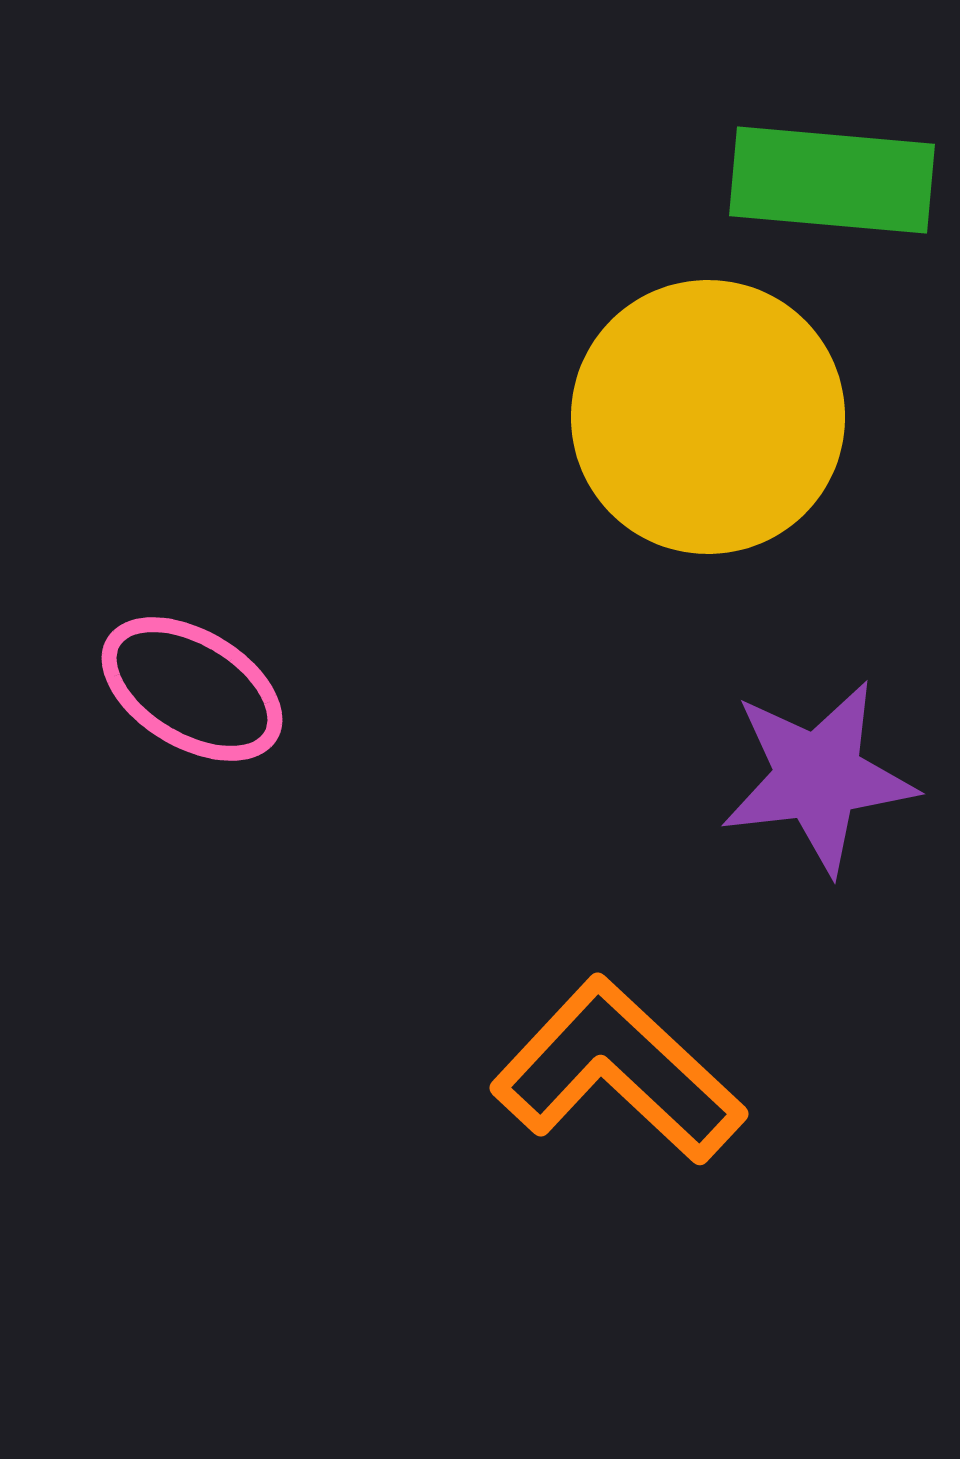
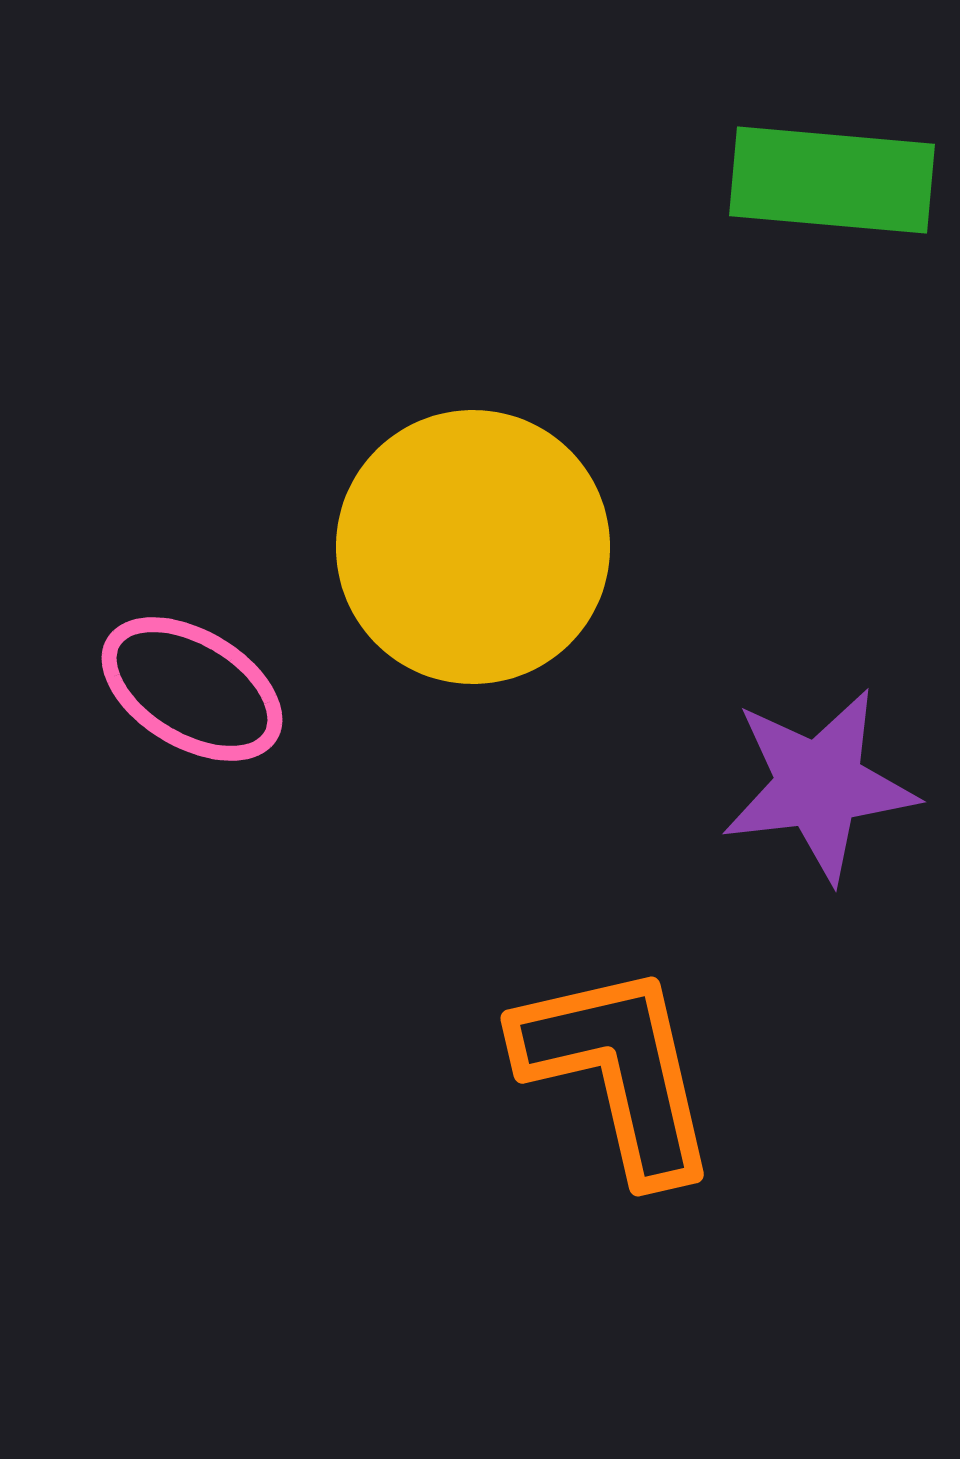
yellow circle: moved 235 px left, 130 px down
purple star: moved 1 px right, 8 px down
orange L-shape: rotated 34 degrees clockwise
